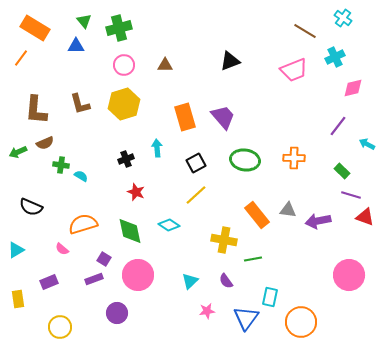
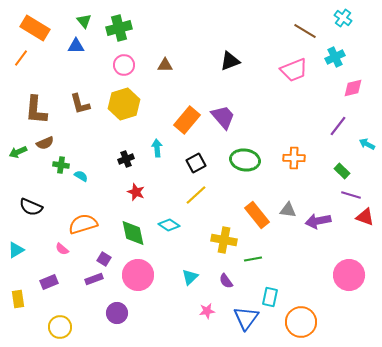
orange rectangle at (185, 117): moved 2 px right, 3 px down; rotated 56 degrees clockwise
green diamond at (130, 231): moved 3 px right, 2 px down
cyan triangle at (190, 281): moved 4 px up
